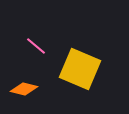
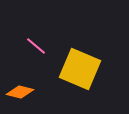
orange diamond: moved 4 px left, 3 px down
